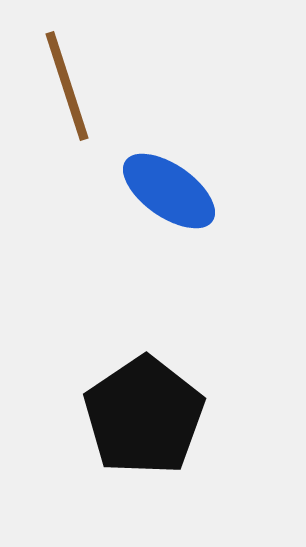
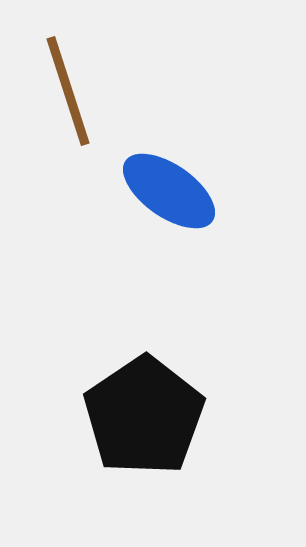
brown line: moved 1 px right, 5 px down
